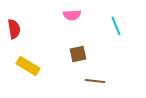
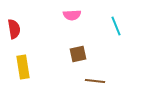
yellow rectangle: moved 5 px left, 1 px down; rotated 50 degrees clockwise
